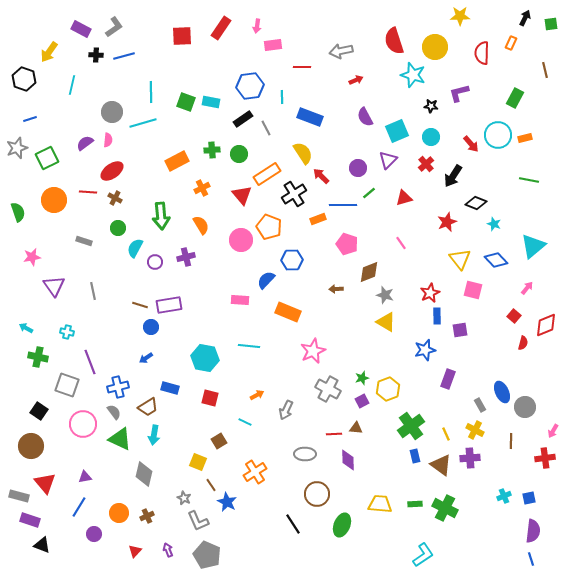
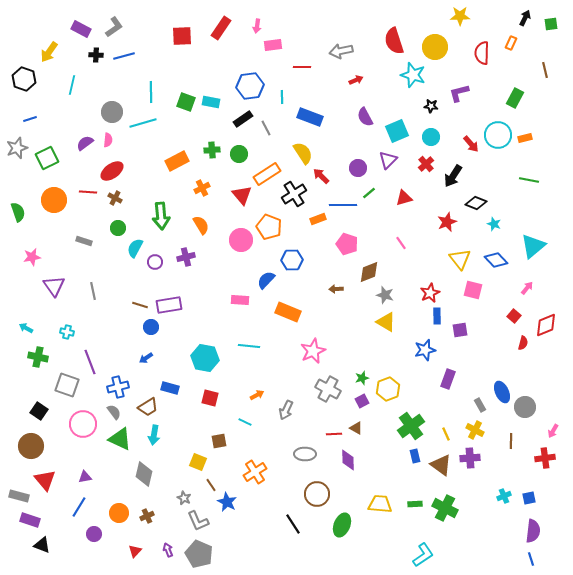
brown triangle at (356, 428): rotated 24 degrees clockwise
brown square at (219, 441): rotated 21 degrees clockwise
red triangle at (45, 483): moved 3 px up
gray pentagon at (207, 555): moved 8 px left, 1 px up
